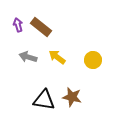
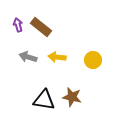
yellow arrow: rotated 30 degrees counterclockwise
